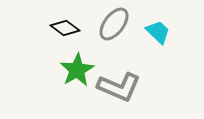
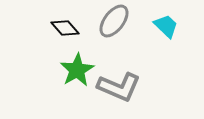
gray ellipse: moved 3 px up
black diamond: rotated 12 degrees clockwise
cyan trapezoid: moved 8 px right, 6 px up
